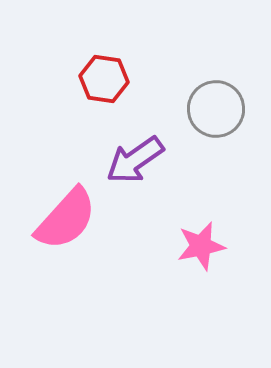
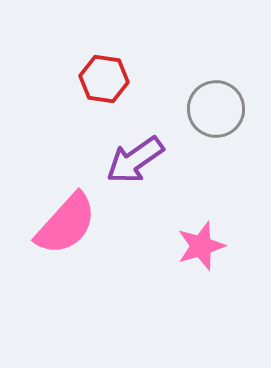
pink semicircle: moved 5 px down
pink star: rotated 6 degrees counterclockwise
